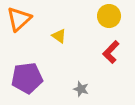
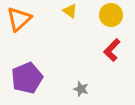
yellow circle: moved 2 px right, 1 px up
yellow triangle: moved 11 px right, 25 px up
red L-shape: moved 1 px right, 2 px up
purple pentagon: rotated 16 degrees counterclockwise
